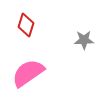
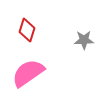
red diamond: moved 1 px right, 5 px down
